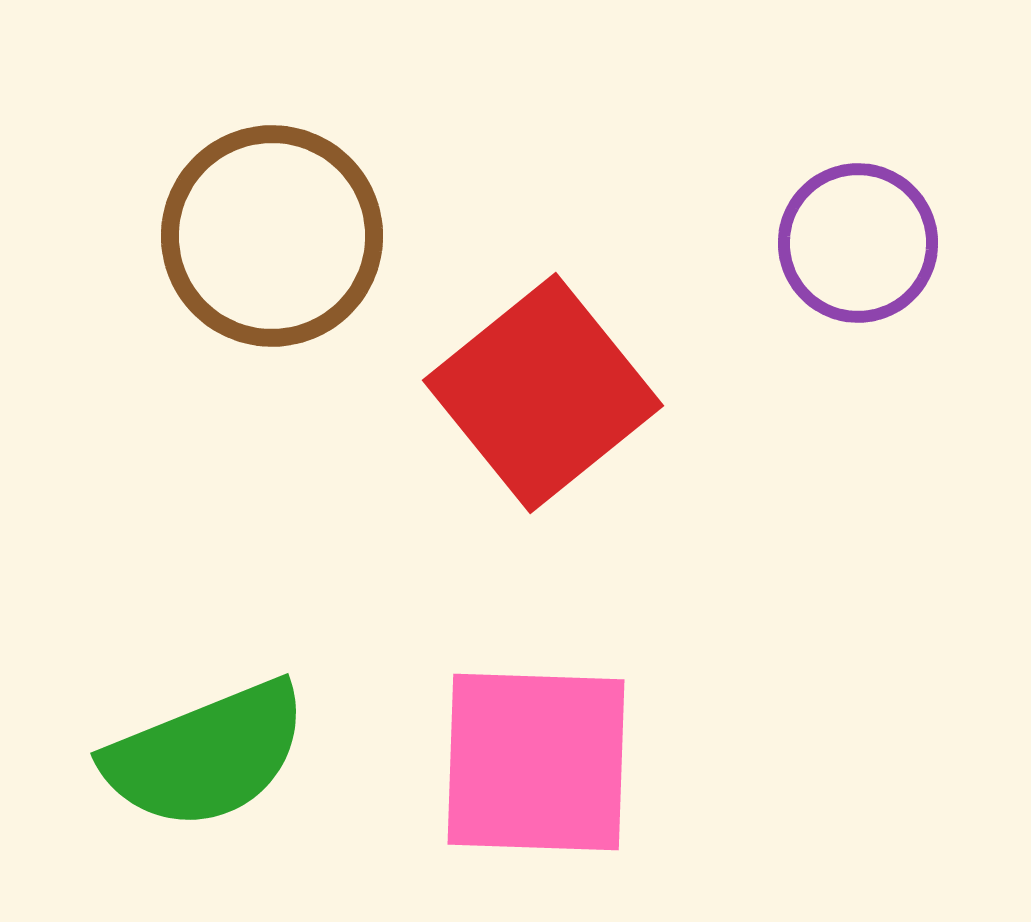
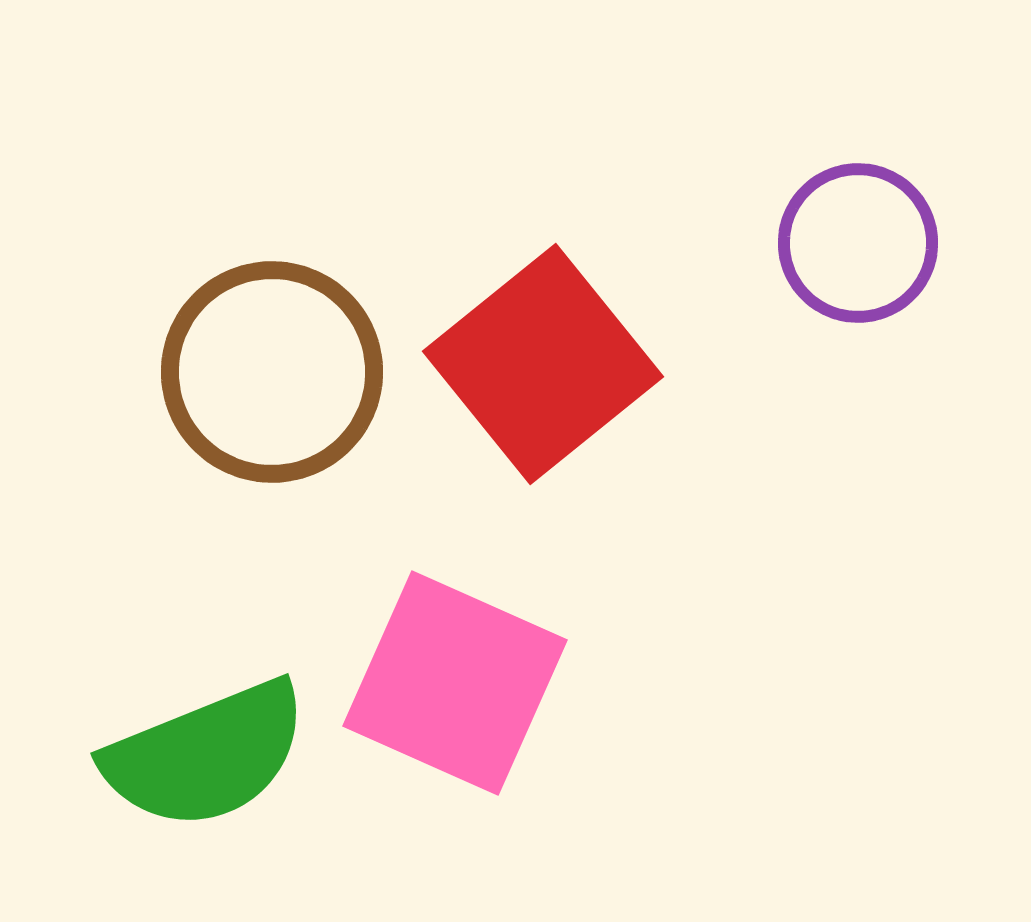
brown circle: moved 136 px down
red square: moved 29 px up
pink square: moved 81 px left, 79 px up; rotated 22 degrees clockwise
